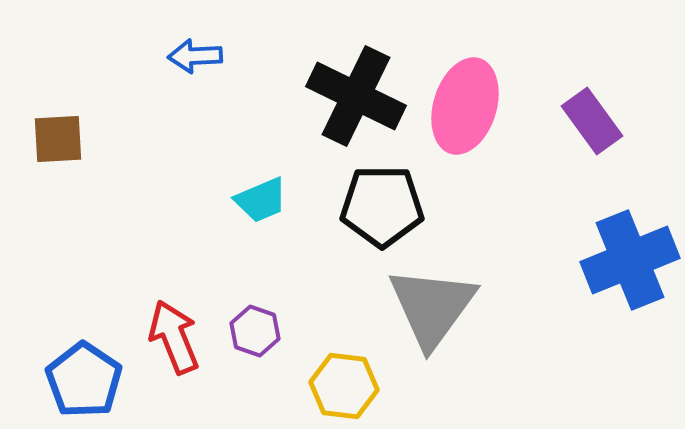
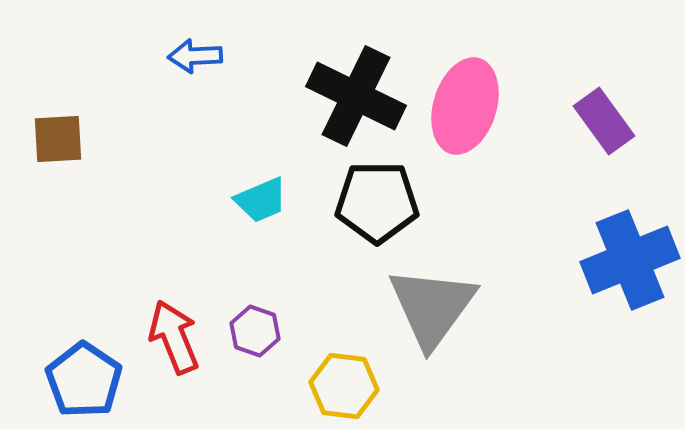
purple rectangle: moved 12 px right
black pentagon: moved 5 px left, 4 px up
